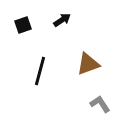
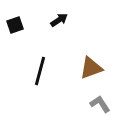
black arrow: moved 3 px left
black square: moved 8 px left
brown triangle: moved 3 px right, 4 px down
